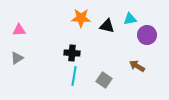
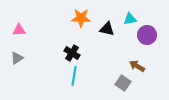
black triangle: moved 3 px down
black cross: rotated 28 degrees clockwise
gray square: moved 19 px right, 3 px down
